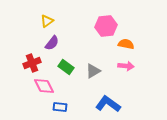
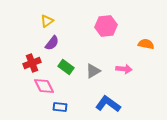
orange semicircle: moved 20 px right
pink arrow: moved 2 px left, 3 px down
